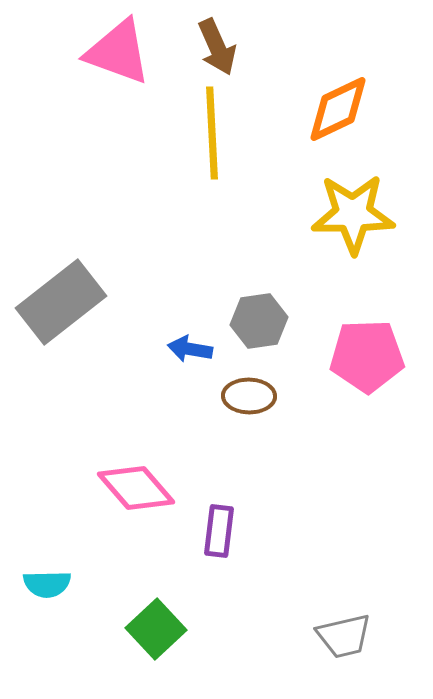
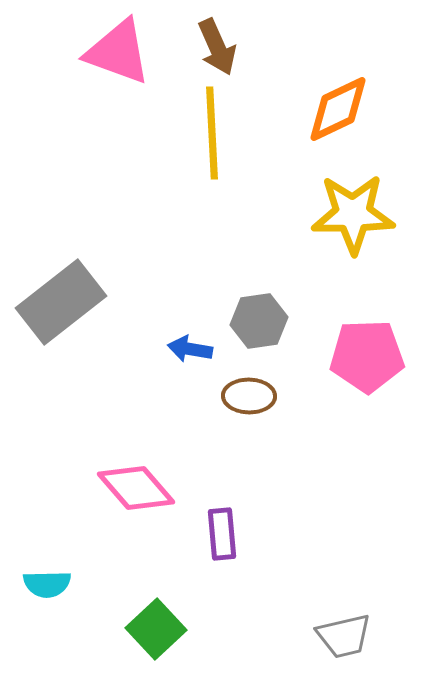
purple rectangle: moved 3 px right, 3 px down; rotated 12 degrees counterclockwise
